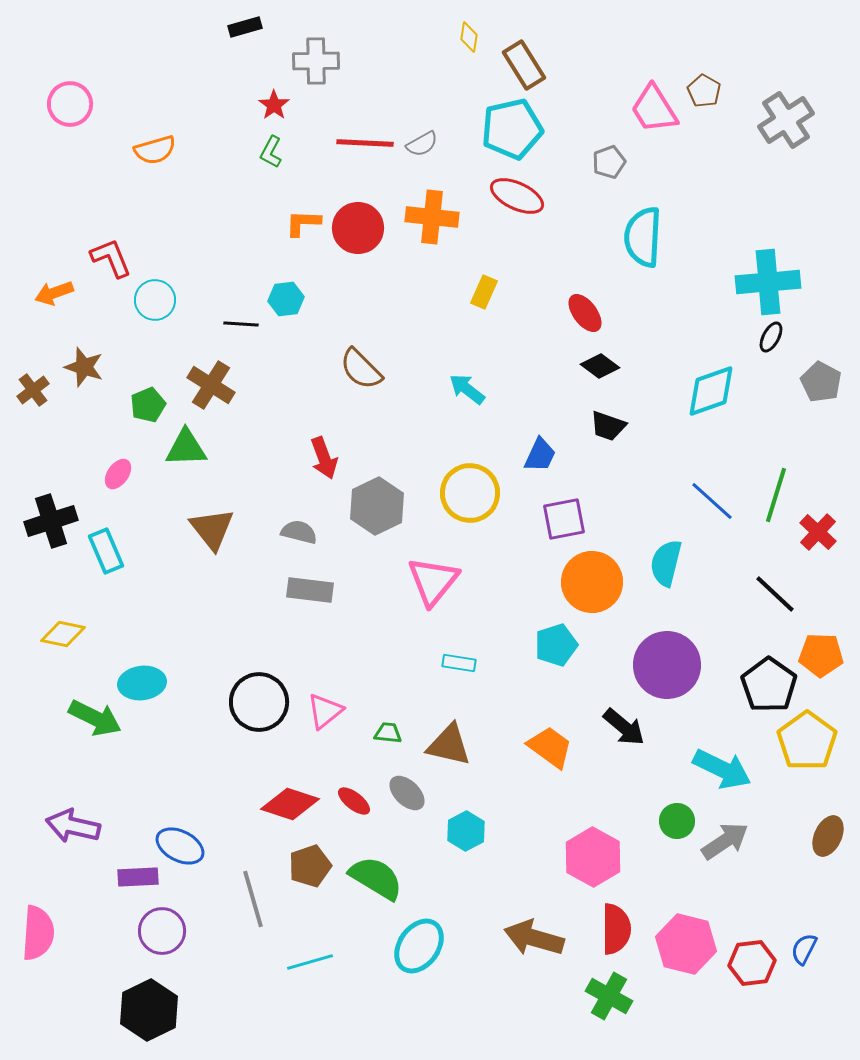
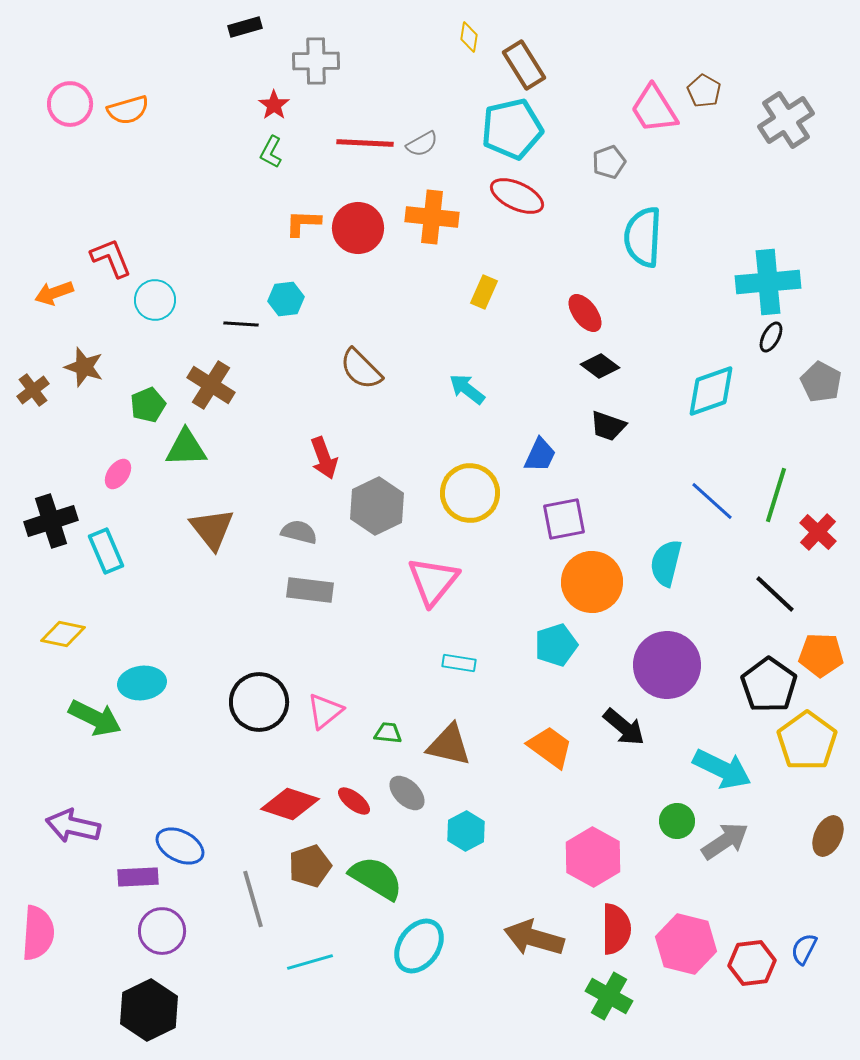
orange semicircle at (155, 150): moved 27 px left, 40 px up
